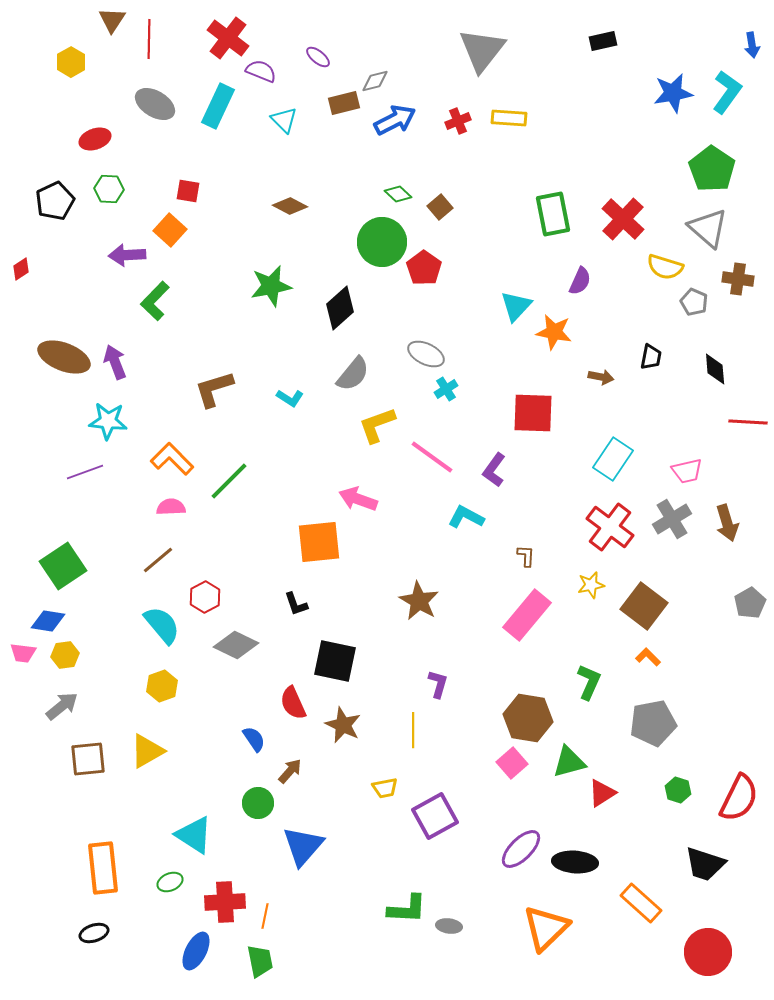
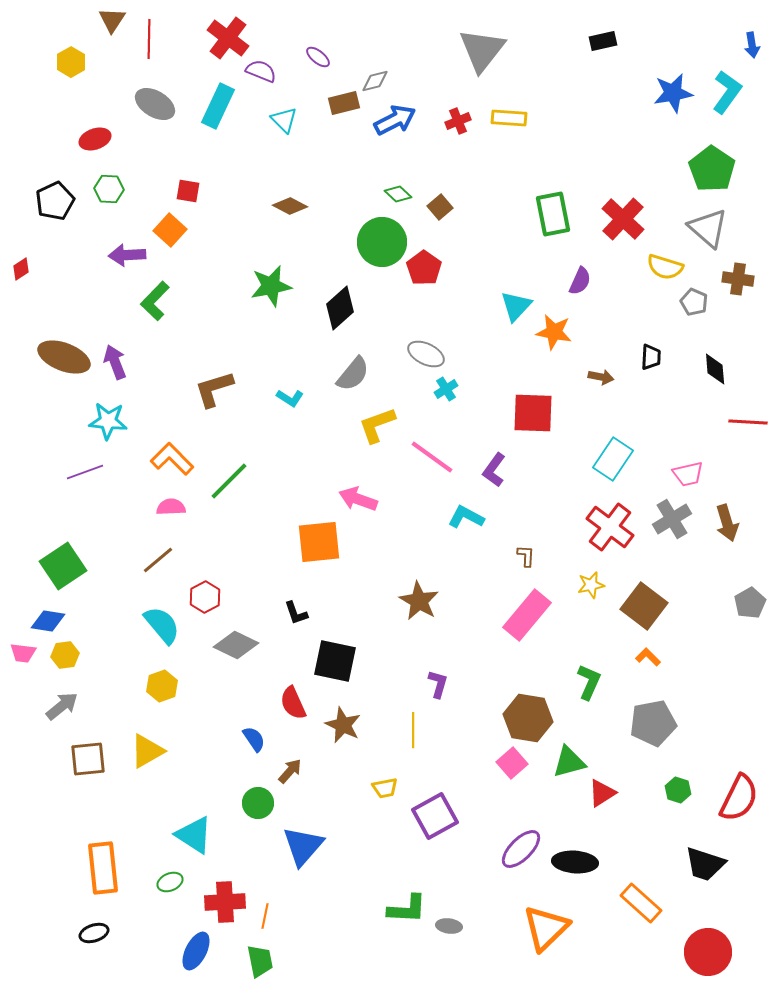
black trapezoid at (651, 357): rotated 8 degrees counterclockwise
pink trapezoid at (687, 471): moved 1 px right, 3 px down
black L-shape at (296, 604): moved 9 px down
